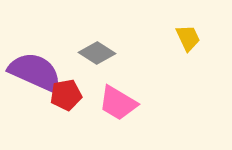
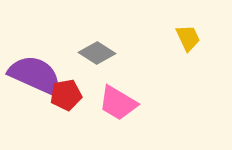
purple semicircle: moved 3 px down
